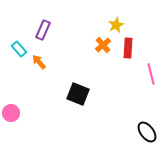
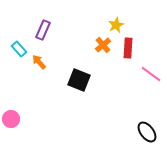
pink line: rotated 40 degrees counterclockwise
black square: moved 1 px right, 14 px up
pink circle: moved 6 px down
